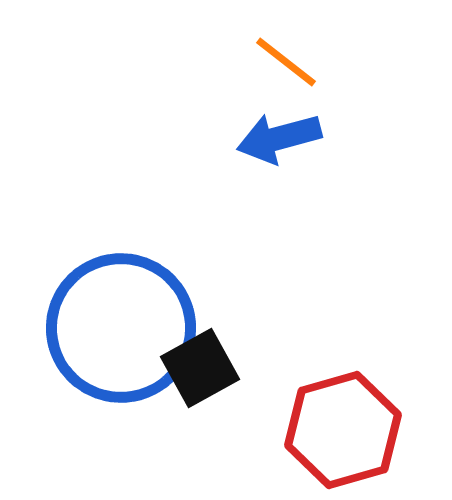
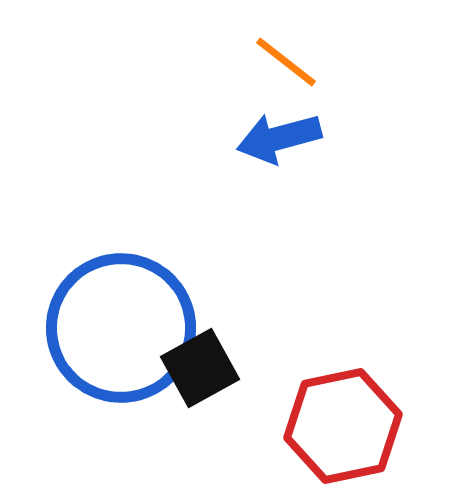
red hexagon: moved 4 px up; rotated 4 degrees clockwise
